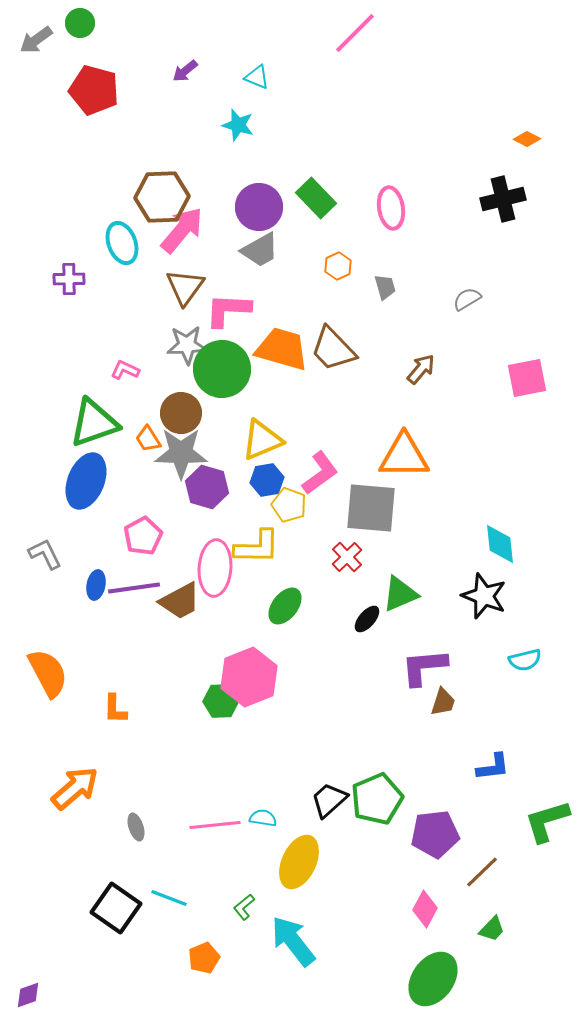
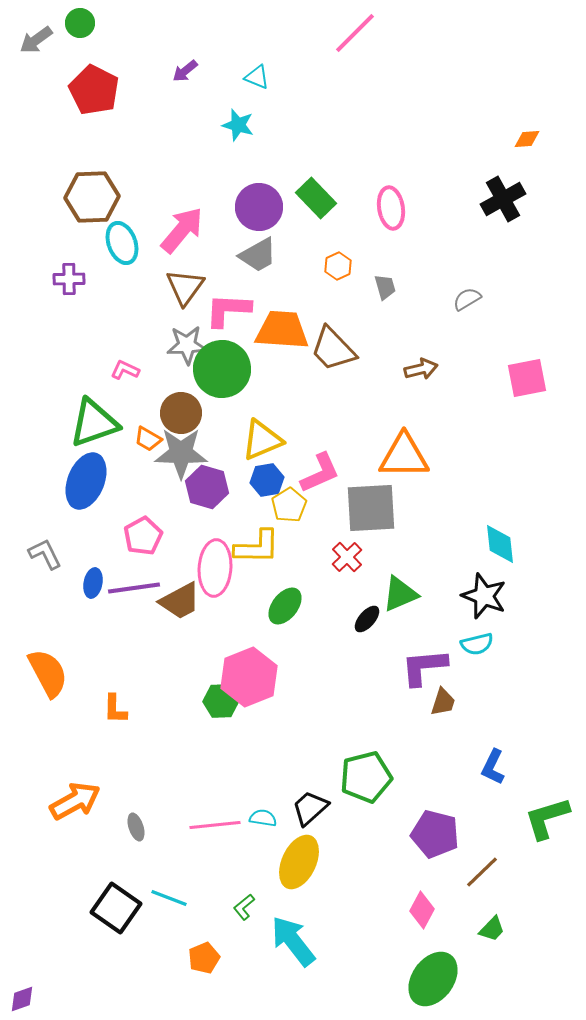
red pentagon at (94, 90): rotated 12 degrees clockwise
orange diamond at (527, 139): rotated 32 degrees counterclockwise
brown hexagon at (162, 197): moved 70 px left
black cross at (503, 199): rotated 15 degrees counterclockwise
gray trapezoid at (260, 250): moved 2 px left, 5 px down
orange trapezoid at (282, 349): moved 19 px up; rotated 12 degrees counterclockwise
brown arrow at (421, 369): rotated 36 degrees clockwise
orange trapezoid at (148, 439): rotated 28 degrees counterclockwise
pink L-shape at (320, 473): rotated 12 degrees clockwise
yellow pentagon at (289, 505): rotated 20 degrees clockwise
gray square at (371, 508): rotated 8 degrees counterclockwise
blue ellipse at (96, 585): moved 3 px left, 2 px up
cyan semicircle at (525, 660): moved 48 px left, 16 px up
blue L-shape at (493, 767): rotated 123 degrees clockwise
orange arrow at (75, 788): moved 13 px down; rotated 12 degrees clockwise
green pentagon at (377, 799): moved 11 px left, 22 px up; rotated 9 degrees clockwise
black trapezoid at (329, 800): moved 19 px left, 8 px down
green L-shape at (547, 821): moved 3 px up
purple pentagon at (435, 834): rotated 21 degrees clockwise
pink diamond at (425, 909): moved 3 px left, 1 px down
purple diamond at (28, 995): moved 6 px left, 4 px down
